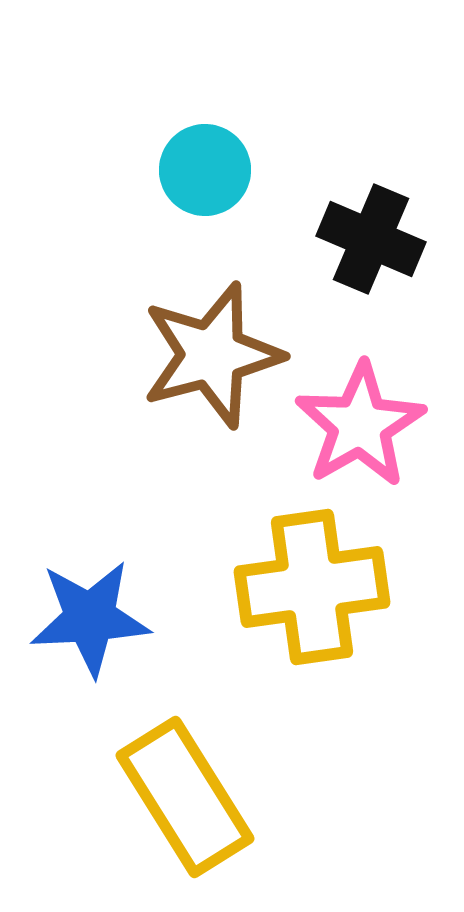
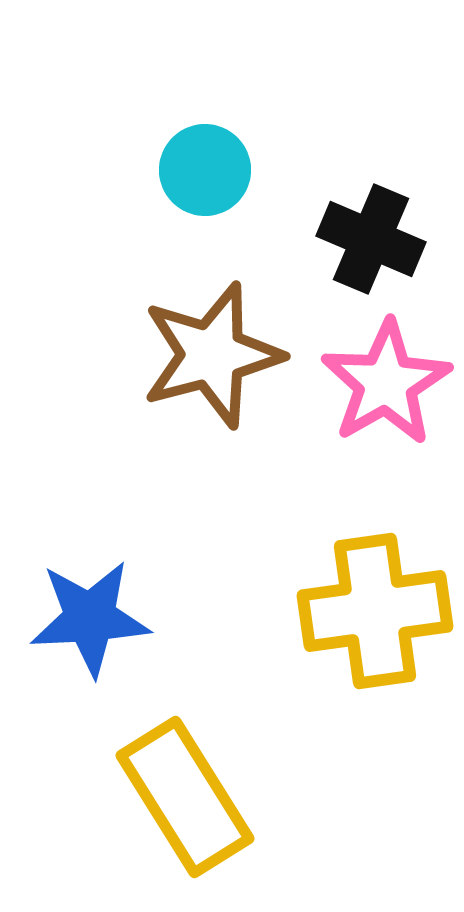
pink star: moved 26 px right, 42 px up
yellow cross: moved 63 px right, 24 px down
